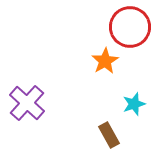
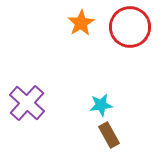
orange star: moved 24 px left, 38 px up
cyan star: moved 33 px left, 1 px down; rotated 10 degrees clockwise
